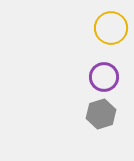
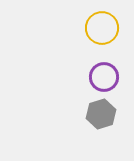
yellow circle: moved 9 px left
